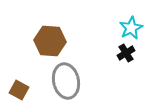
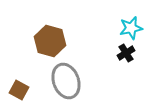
cyan star: rotated 15 degrees clockwise
brown hexagon: rotated 12 degrees clockwise
gray ellipse: rotated 8 degrees counterclockwise
